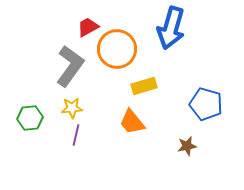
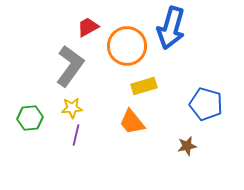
orange circle: moved 10 px right, 3 px up
